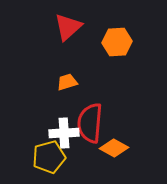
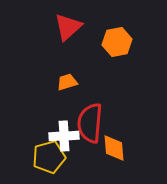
orange hexagon: rotated 8 degrees counterclockwise
white cross: moved 3 px down
orange diamond: rotated 56 degrees clockwise
